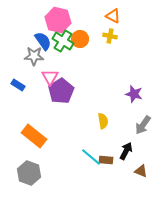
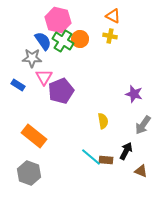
gray star: moved 2 px left, 2 px down
pink triangle: moved 6 px left
purple pentagon: rotated 10 degrees clockwise
